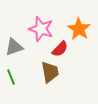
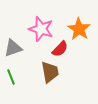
gray triangle: moved 1 px left, 1 px down
